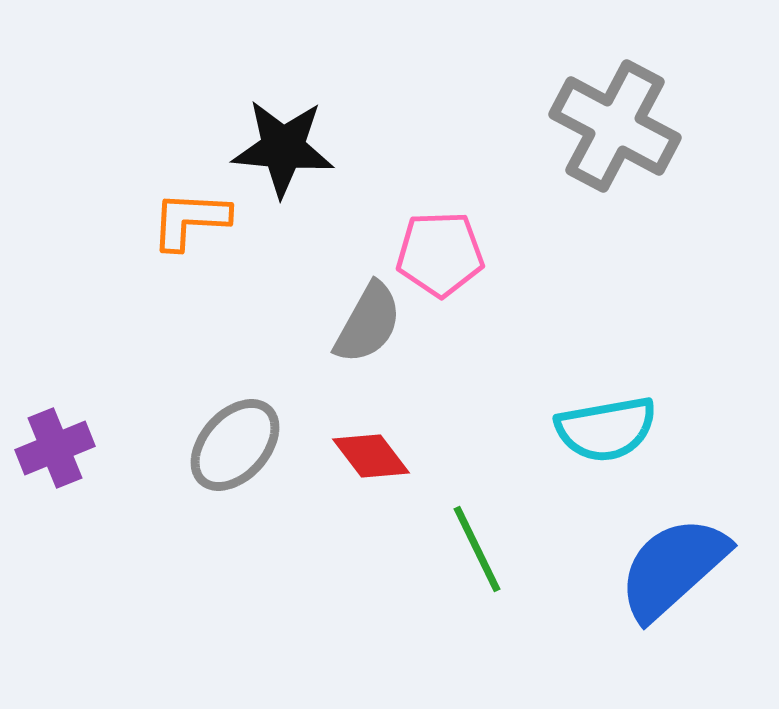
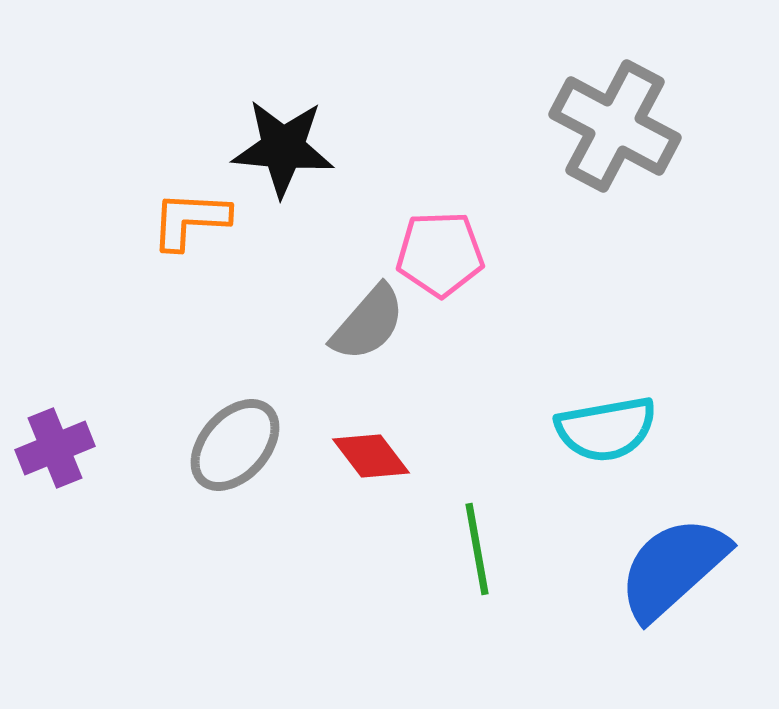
gray semicircle: rotated 12 degrees clockwise
green line: rotated 16 degrees clockwise
